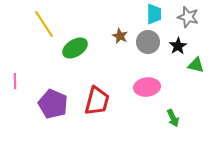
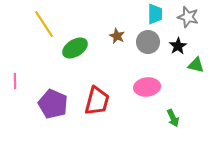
cyan trapezoid: moved 1 px right
brown star: moved 3 px left
